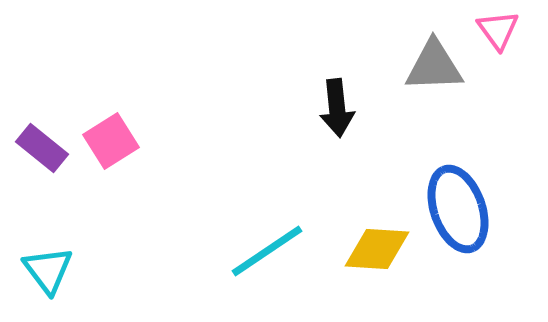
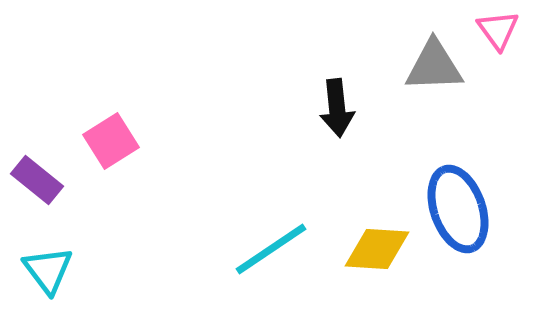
purple rectangle: moved 5 px left, 32 px down
cyan line: moved 4 px right, 2 px up
